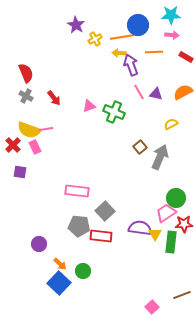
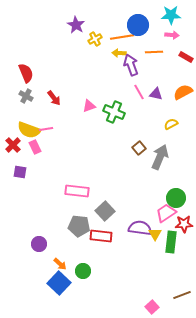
brown square at (140, 147): moved 1 px left, 1 px down
